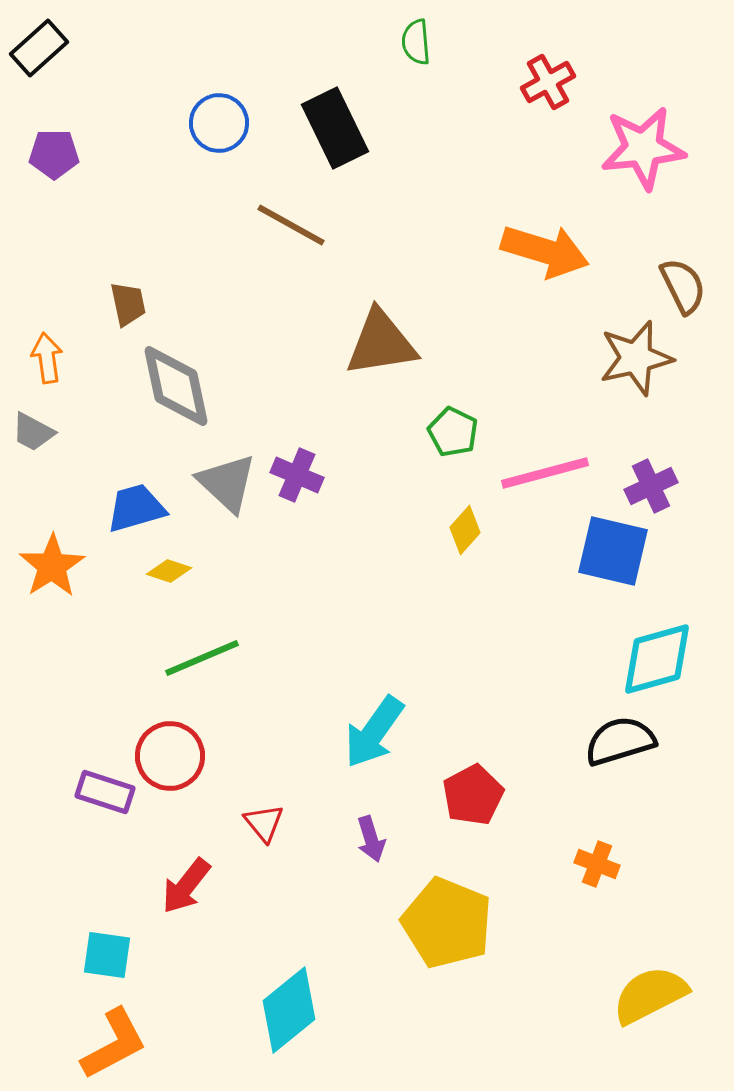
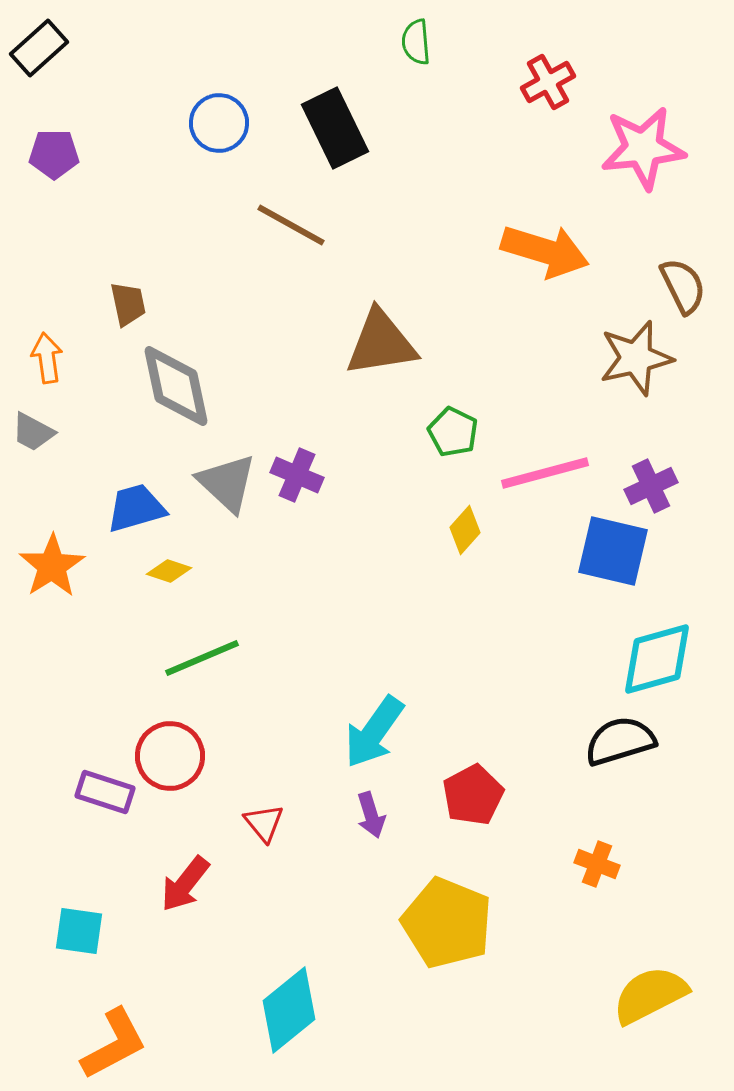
purple arrow at (371, 839): moved 24 px up
red arrow at (186, 886): moved 1 px left, 2 px up
cyan square at (107, 955): moved 28 px left, 24 px up
